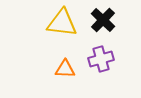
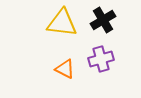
black cross: rotated 15 degrees clockwise
orange triangle: rotated 25 degrees clockwise
